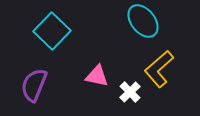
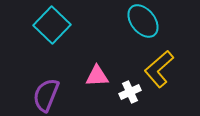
cyan square: moved 6 px up
pink triangle: rotated 15 degrees counterclockwise
purple semicircle: moved 12 px right, 10 px down
white cross: rotated 20 degrees clockwise
